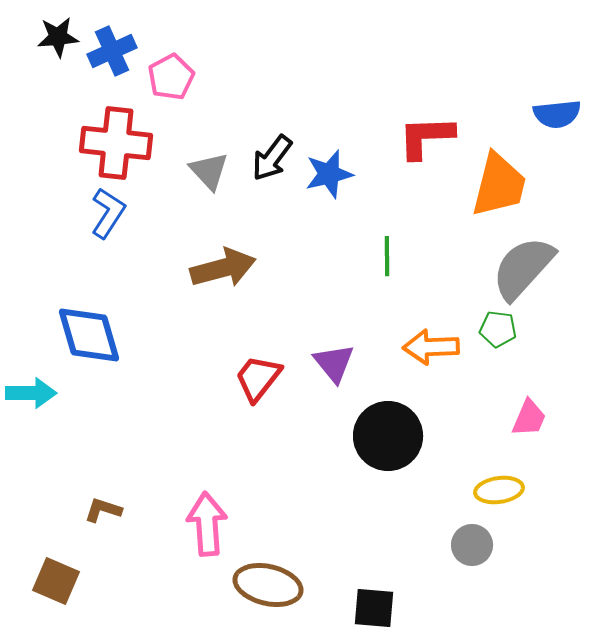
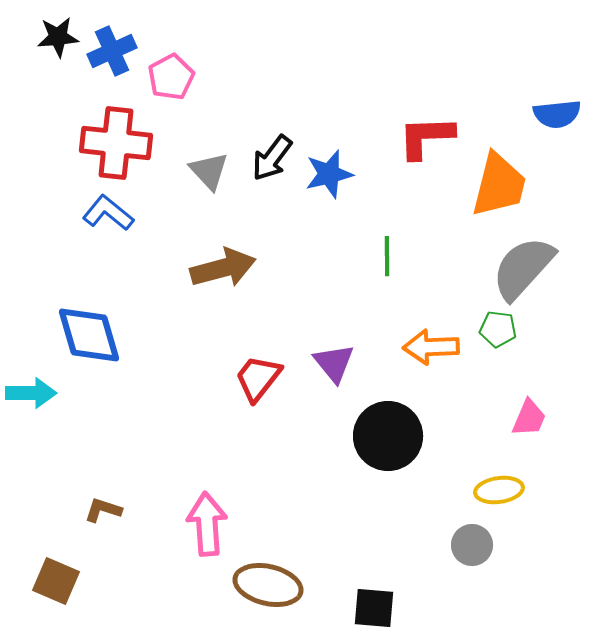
blue L-shape: rotated 84 degrees counterclockwise
